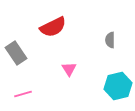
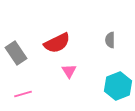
red semicircle: moved 4 px right, 16 px down
pink triangle: moved 2 px down
cyan hexagon: rotated 8 degrees counterclockwise
